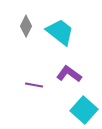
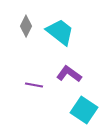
cyan square: rotated 8 degrees counterclockwise
